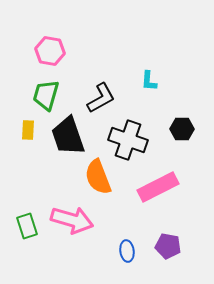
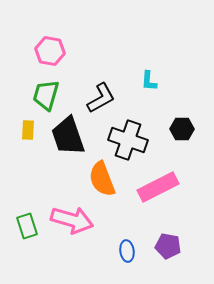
orange semicircle: moved 4 px right, 2 px down
